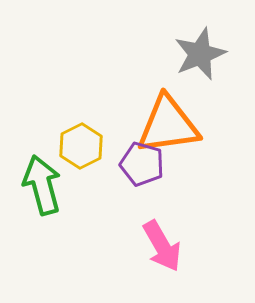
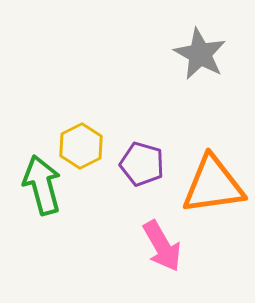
gray star: rotated 22 degrees counterclockwise
orange triangle: moved 45 px right, 60 px down
